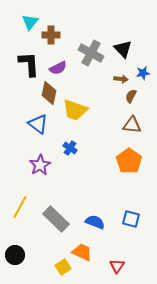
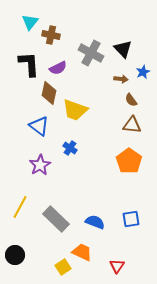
brown cross: rotated 12 degrees clockwise
blue star: moved 1 px up; rotated 16 degrees counterclockwise
brown semicircle: moved 4 px down; rotated 64 degrees counterclockwise
blue triangle: moved 1 px right, 2 px down
blue square: rotated 24 degrees counterclockwise
